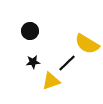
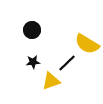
black circle: moved 2 px right, 1 px up
